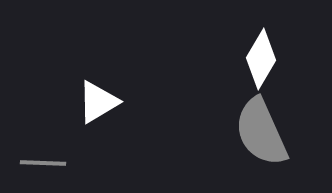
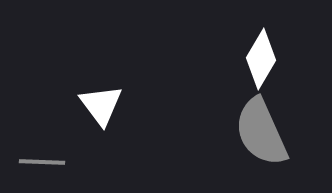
white triangle: moved 3 px right, 3 px down; rotated 36 degrees counterclockwise
gray line: moved 1 px left, 1 px up
